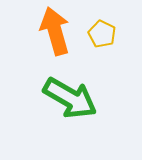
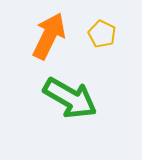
orange arrow: moved 6 px left, 5 px down; rotated 42 degrees clockwise
